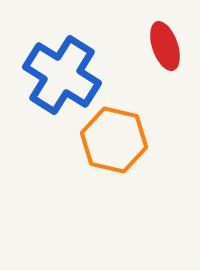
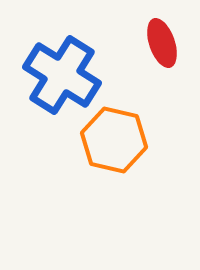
red ellipse: moved 3 px left, 3 px up
